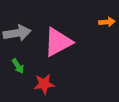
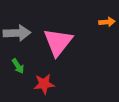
gray arrow: rotated 8 degrees clockwise
pink triangle: rotated 24 degrees counterclockwise
